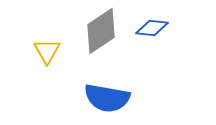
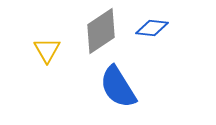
yellow triangle: moved 1 px up
blue semicircle: moved 11 px right, 11 px up; rotated 48 degrees clockwise
